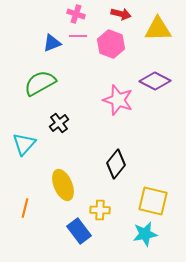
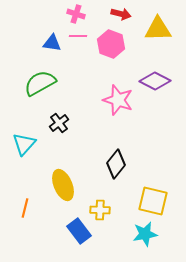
blue triangle: rotated 30 degrees clockwise
